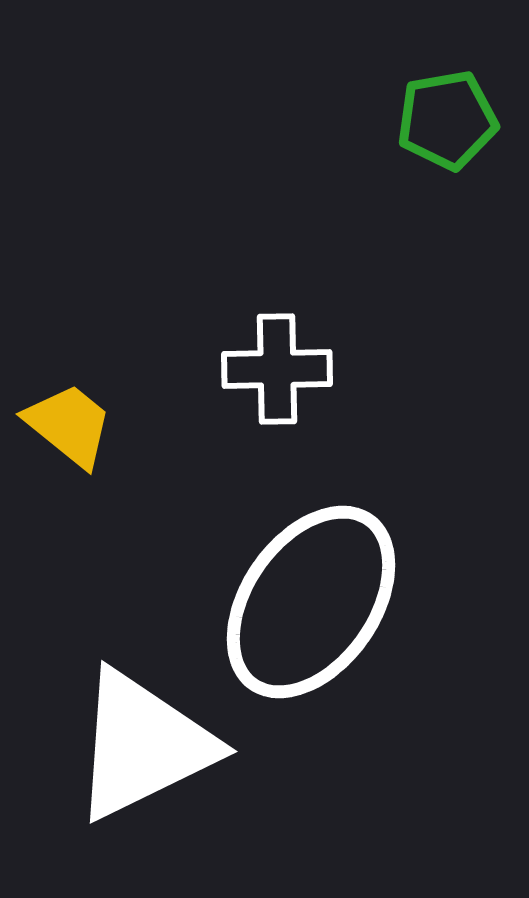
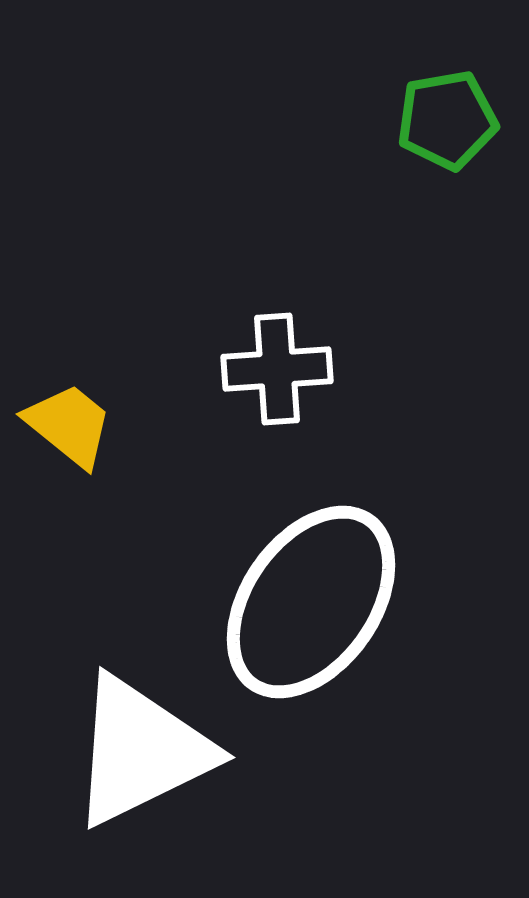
white cross: rotated 3 degrees counterclockwise
white triangle: moved 2 px left, 6 px down
